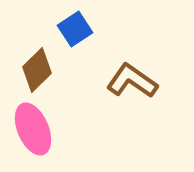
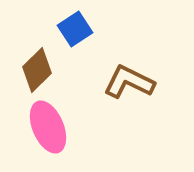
brown L-shape: moved 3 px left, 1 px down; rotated 9 degrees counterclockwise
pink ellipse: moved 15 px right, 2 px up
